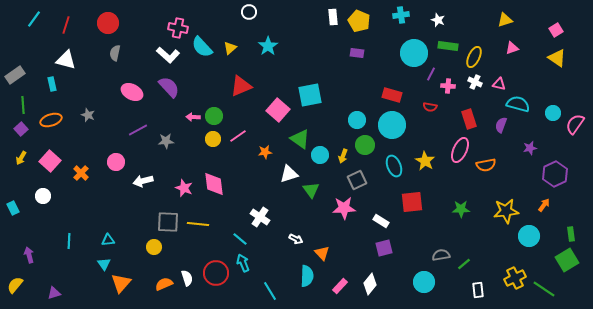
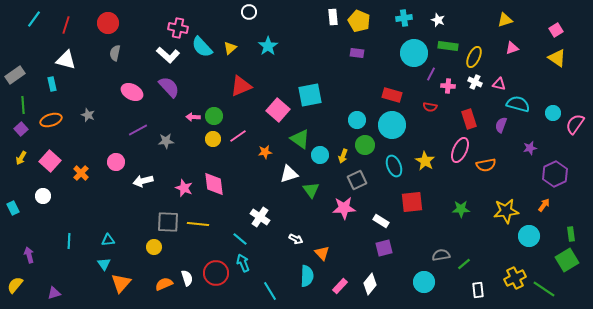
cyan cross at (401, 15): moved 3 px right, 3 px down
